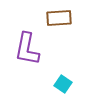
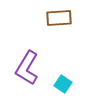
purple L-shape: moved 19 px down; rotated 20 degrees clockwise
